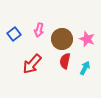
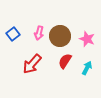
pink arrow: moved 3 px down
blue square: moved 1 px left
brown circle: moved 2 px left, 3 px up
red semicircle: rotated 21 degrees clockwise
cyan arrow: moved 2 px right
